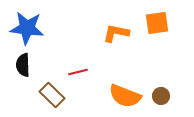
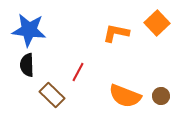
orange square: rotated 35 degrees counterclockwise
blue star: moved 2 px right, 2 px down
black semicircle: moved 4 px right
red line: rotated 48 degrees counterclockwise
